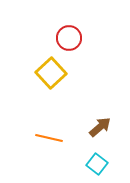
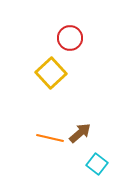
red circle: moved 1 px right
brown arrow: moved 20 px left, 6 px down
orange line: moved 1 px right
